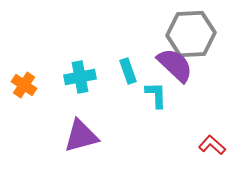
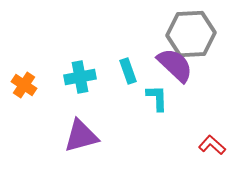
cyan L-shape: moved 1 px right, 3 px down
